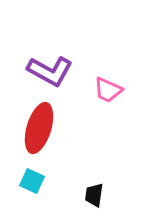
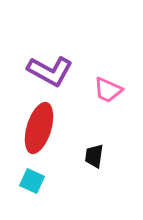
black trapezoid: moved 39 px up
